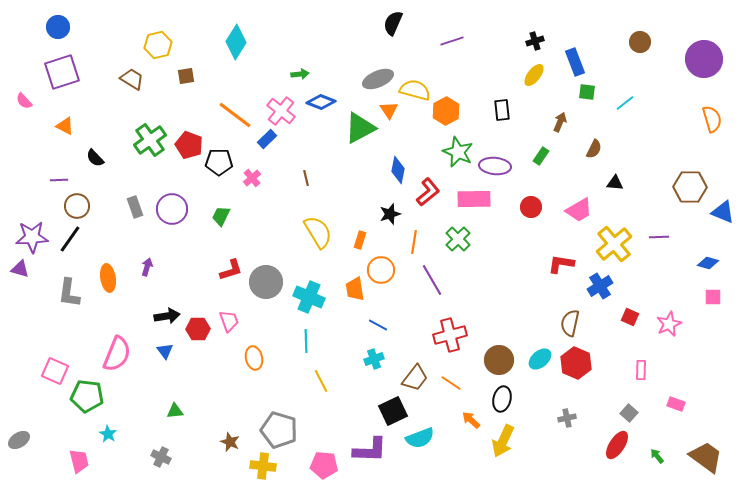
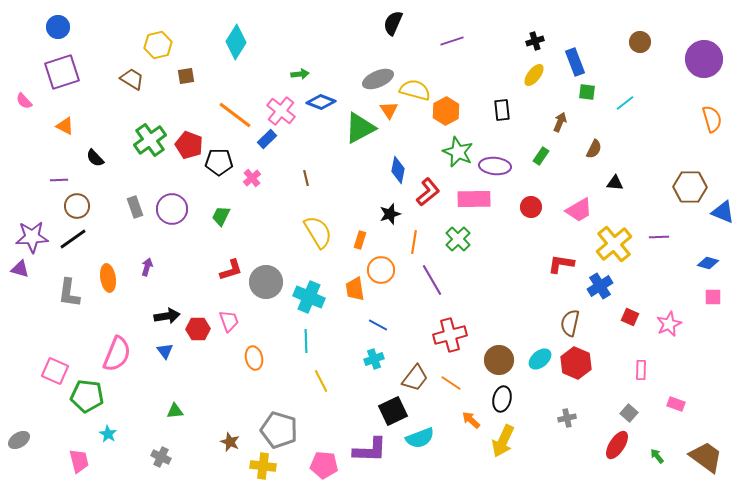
black line at (70, 239): moved 3 px right; rotated 20 degrees clockwise
